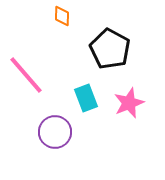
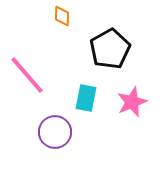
black pentagon: rotated 15 degrees clockwise
pink line: moved 1 px right
cyan rectangle: rotated 32 degrees clockwise
pink star: moved 3 px right, 1 px up
